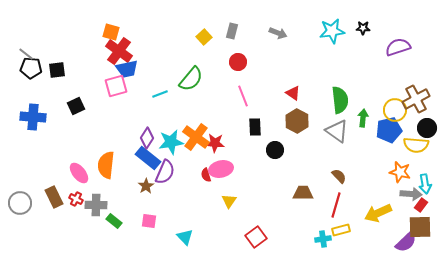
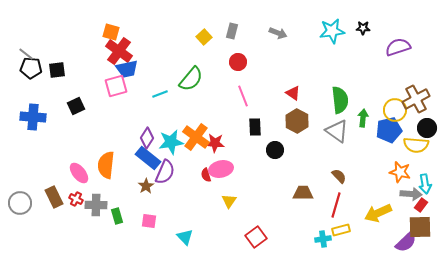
green rectangle at (114, 221): moved 3 px right, 5 px up; rotated 35 degrees clockwise
